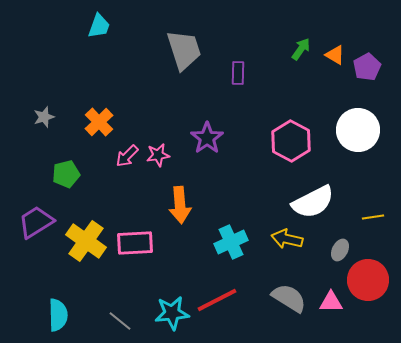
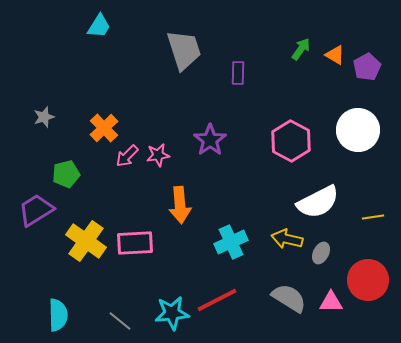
cyan trapezoid: rotated 12 degrees clockwise
orange cross: moved 5 px right, 6 px down
purple star: moved 3 px right, 2 px down
white semicircle: moved 5 px right
purple trapezoid: moved 12 px up
gray ellipse: moved 19 px left, 3 px down
